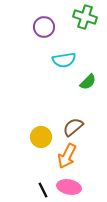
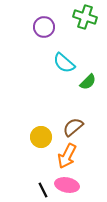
cyan semicircle: moved 3 px down; rotated 50 degrees clockwise
pink ellipse: moved 2 px left, 2 px up
